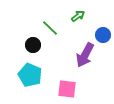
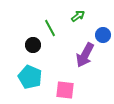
green line: rotated 18 degrees clockwise
cyan pentagon: moved 2 px down
pink square: moved 2 px left, 1 px down
